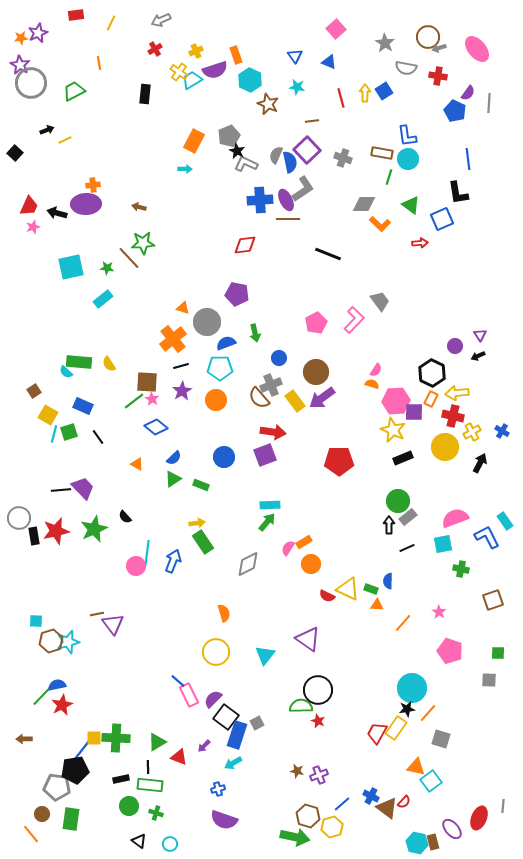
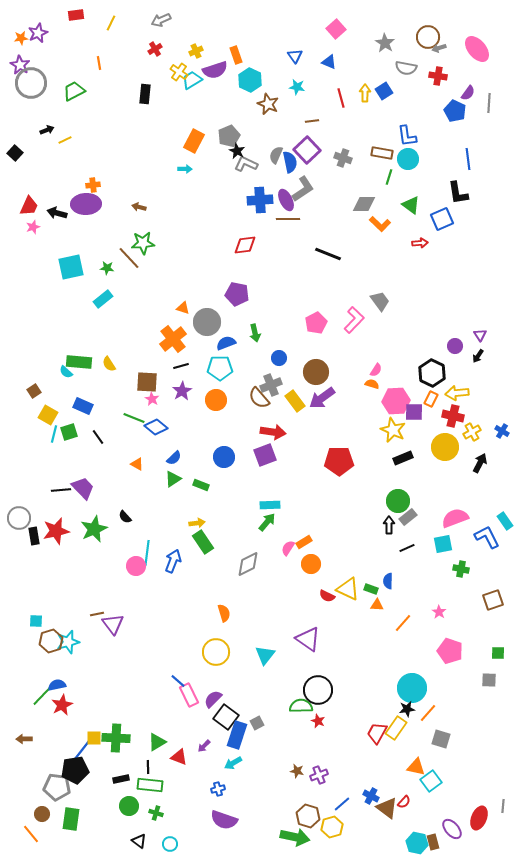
black arrow at (478, 356): rotated 32 degrees counterclockwise
green line at (134, 401): moved 17 px down; rotated 60 degrees clockwise
